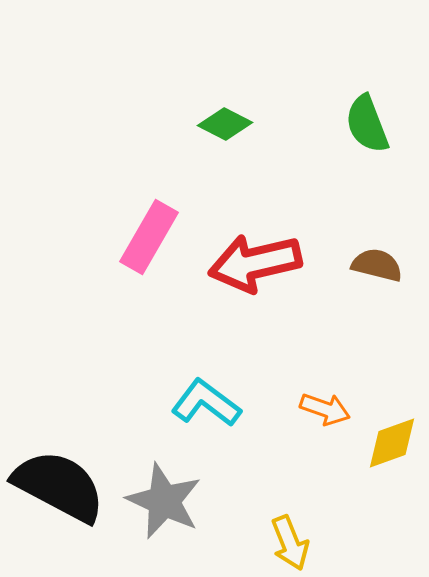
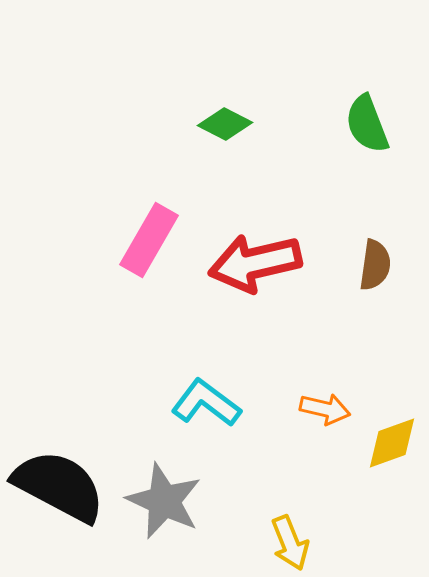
pink rectangle: moved 3 px down
brown semicircle: moved 2 px left; rotated 84 degrees clockwise
orange arrow: rotated 6 degrees counterclockwise
